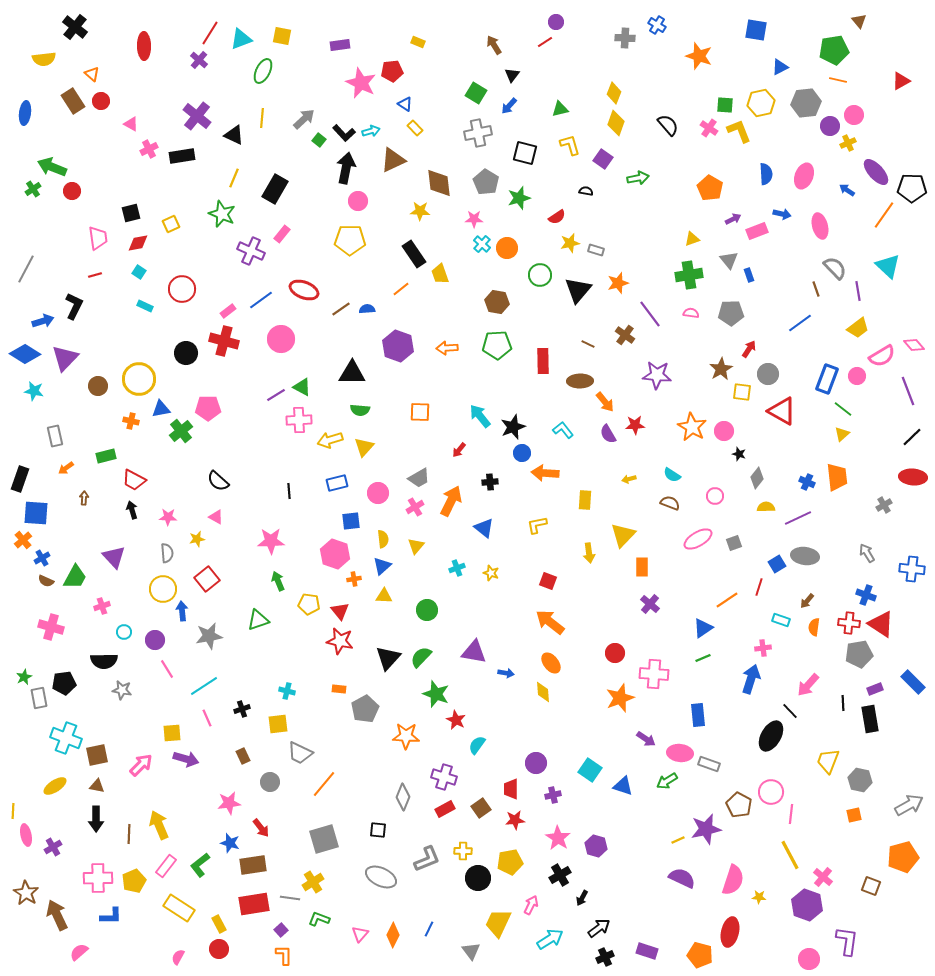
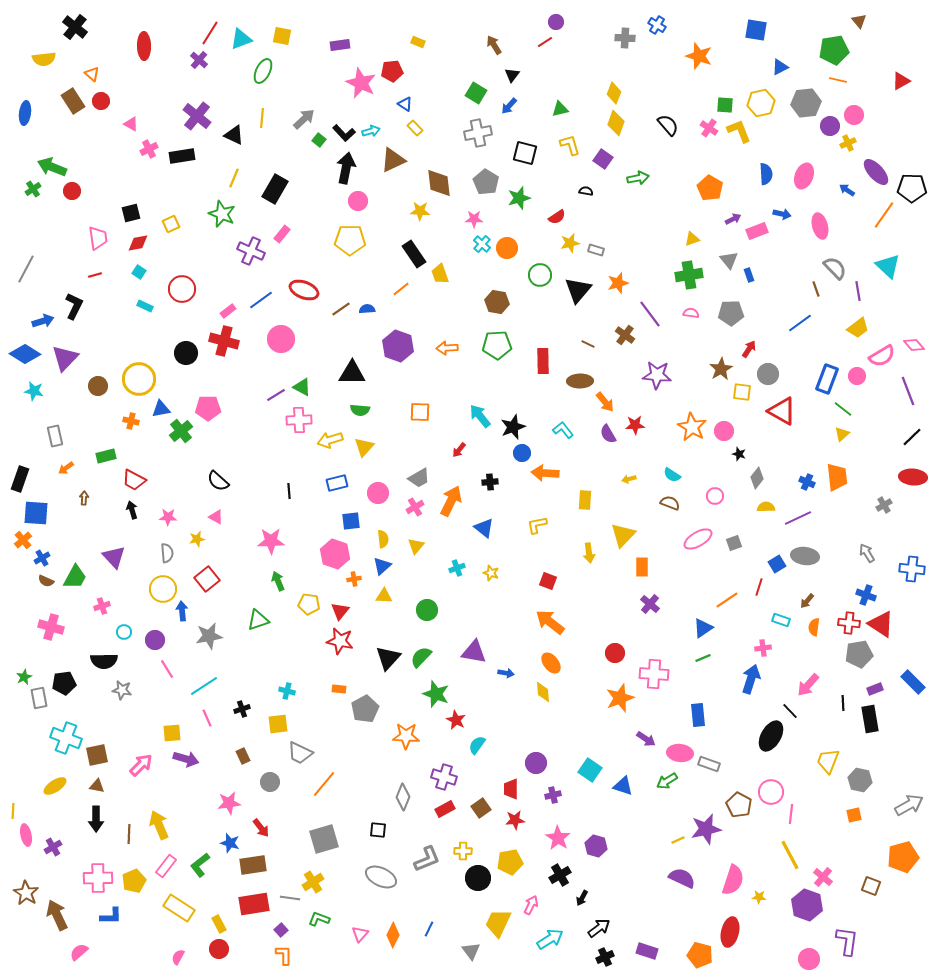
red triangle at (340, 611): rotated 18 degrees clockwise
